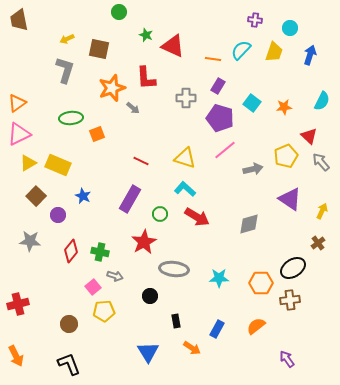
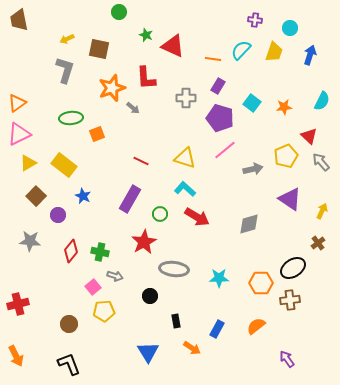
yellow rectangle at (58, 165): moved 6 px right; rotated 15 degrees clockwise
